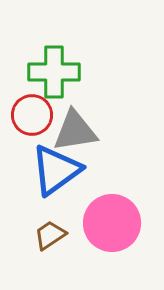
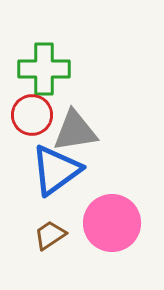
green cross: moved 10 px left, 3 px up
